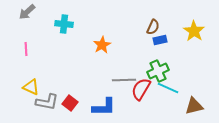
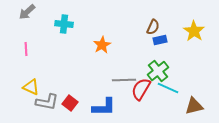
green cross: rotated 15 degrees counterclockwise
